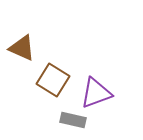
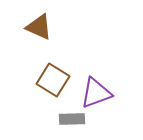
brown triangle: moved 17 px right, 21 px up
gray rectangle: moved 1 px left, 1 px up; rotated 15 degrees counterclockwise
